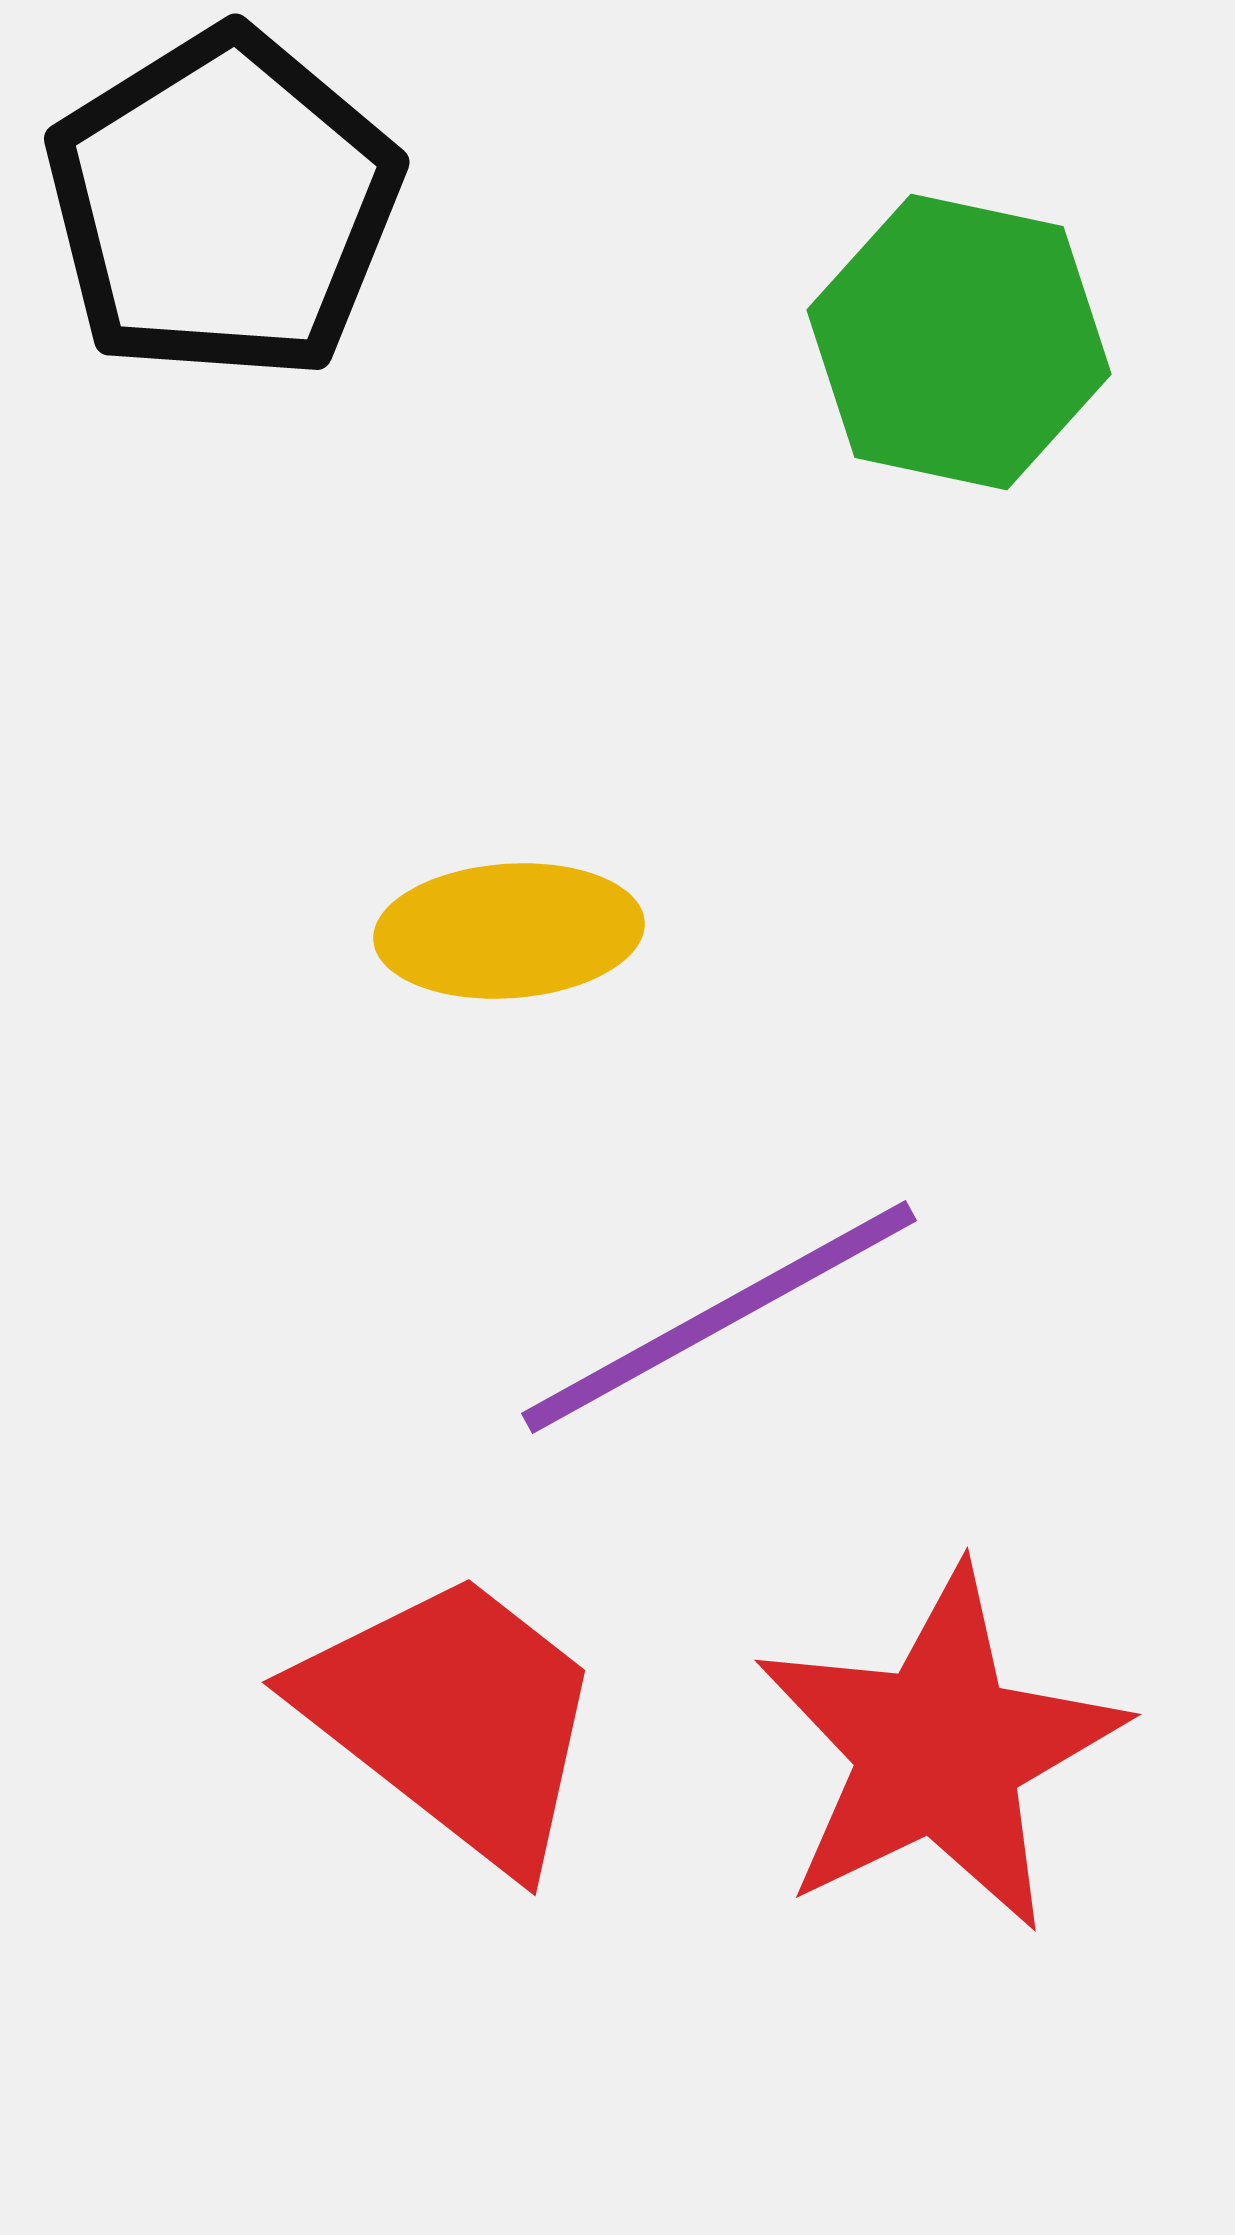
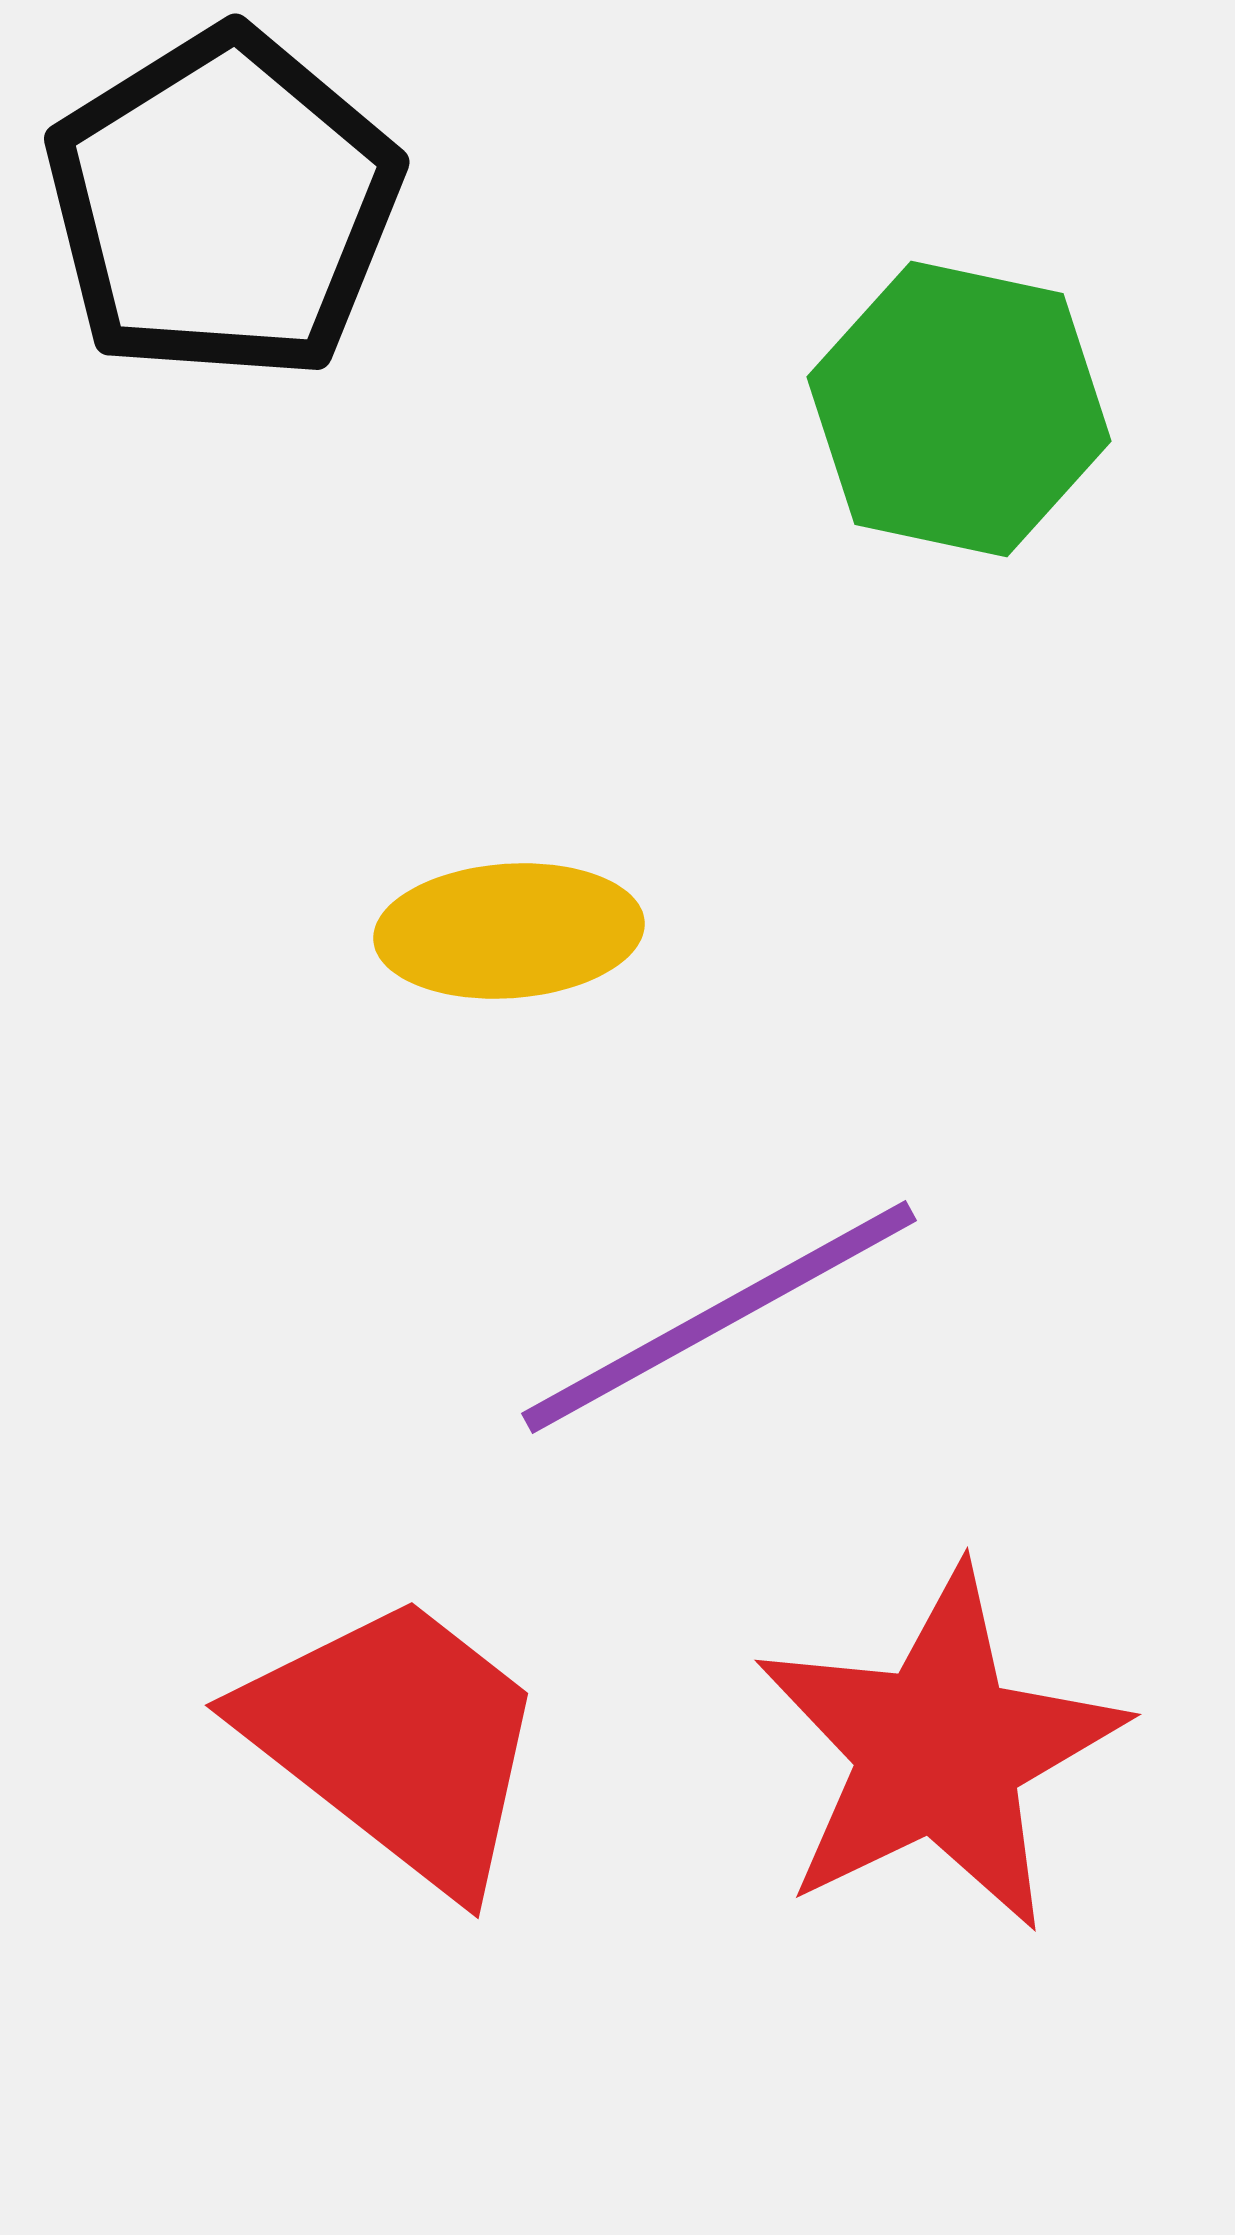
green hexagon: moved 67 px down
red trapezoid: moved 57 px left, 23 px down
